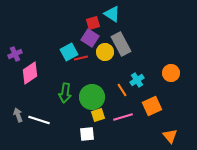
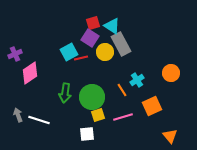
cyan triangle: moved 12 px down
